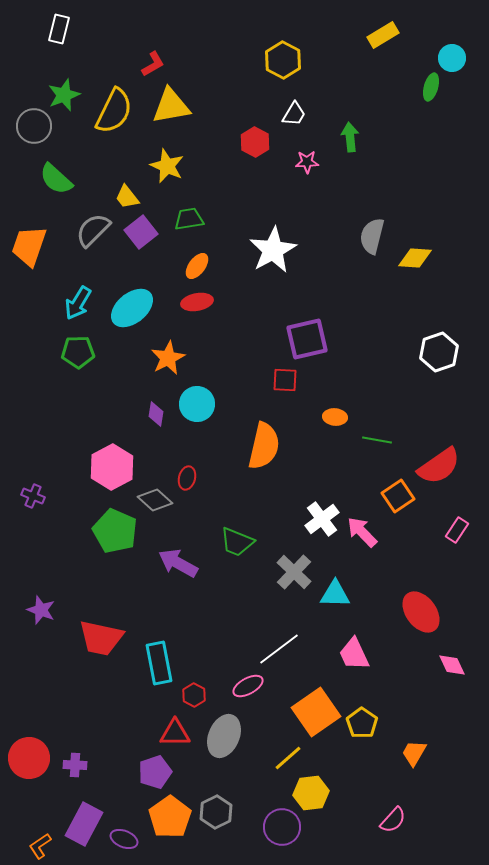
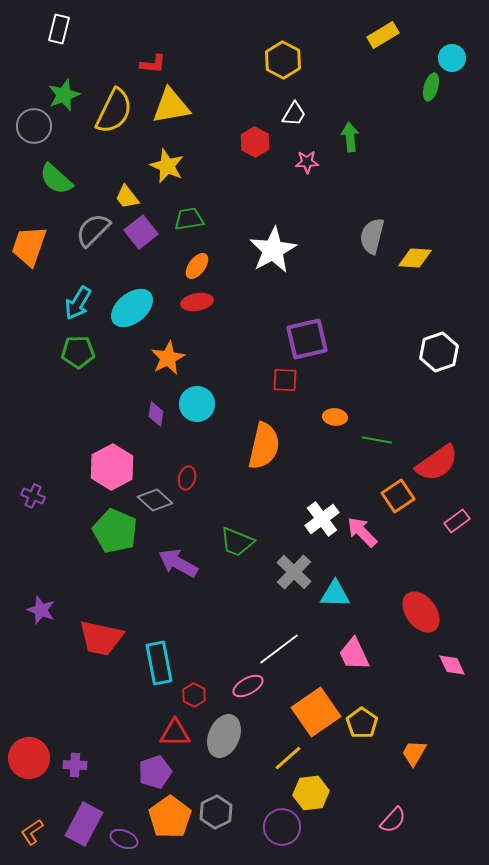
red L-shape at (153, 64): rotated 36 degrees clockwise
red semicircle at (439, 466): moved 2 px left, 3 px up
pink rectangle at (457, 530): moved 9 px up; rotated 20 degrees clockwise
orange L-shape at (40, 846): moved 8 px left, 14 px up
